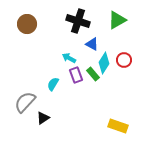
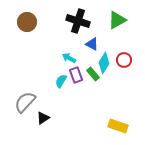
brown circle: moved 2 px up
cyan semicircle: moved 8 px right, 3 px up
